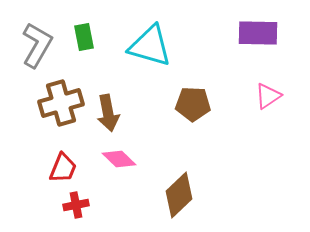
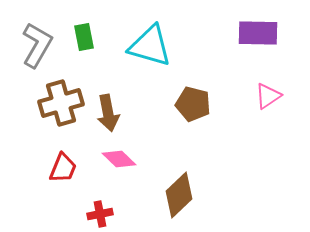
brown pentagon: rotated 12 degrees clockwise
red cross: moved 24 px right, 9 px down
